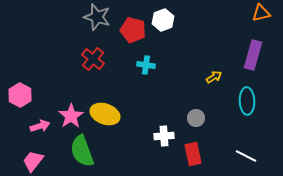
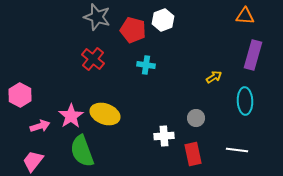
orange triangle: moved 16 px left, 3 px down; rotated 18 degrees clockwise
cyan ellipse: moved 2 px left
white line: moved 9 px left, 6 px up; rotated 20 degrees counterclockwise
